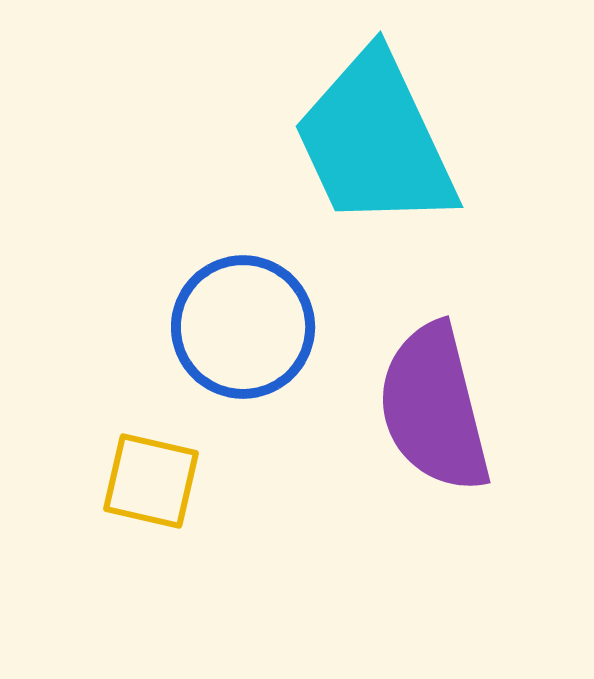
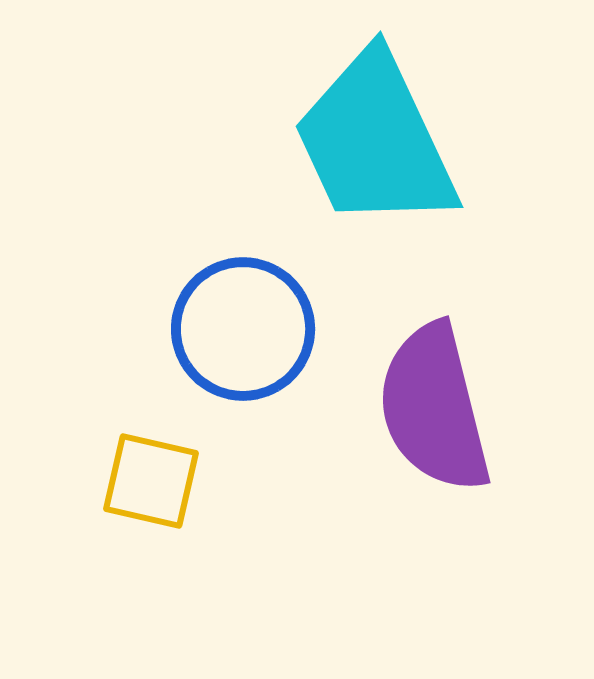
blue circle: moved 2 px down
